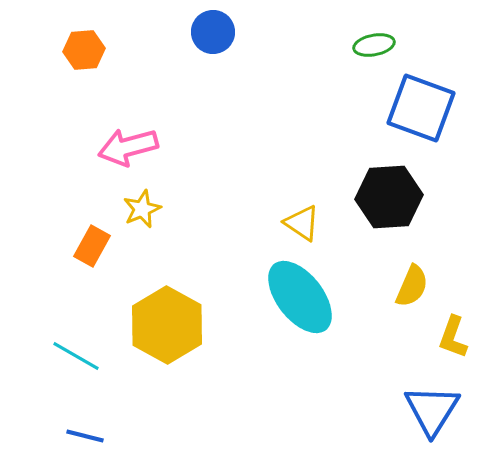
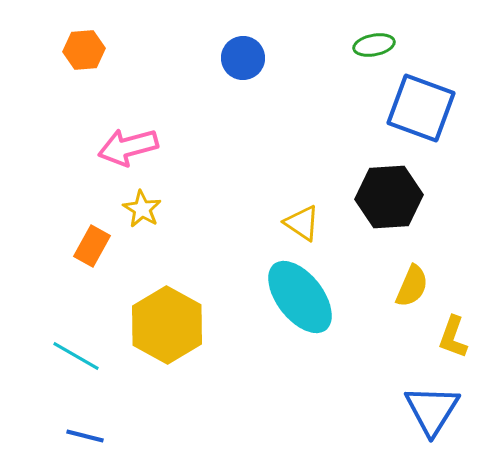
blue circle: moved 30 px right, 26 px down
yellow star: rotated 18 degrees counterclockwise
